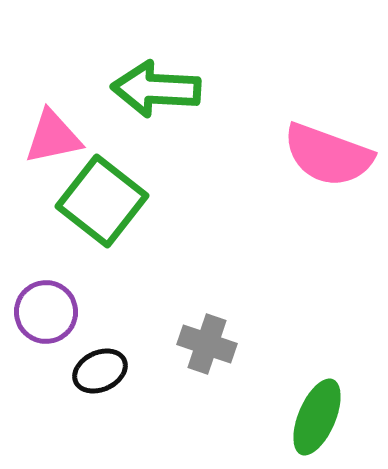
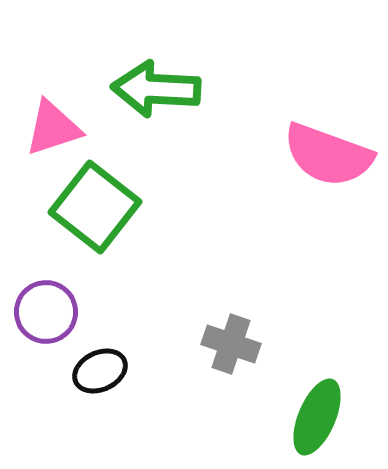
pink triangle: moved 9 px up; rotated 6 degrees counterclockwise
green square: moved 7 px left, 6 px down
gray cross: moved 24 px right
